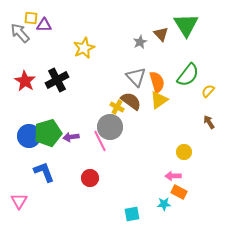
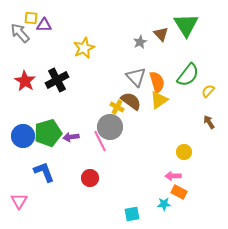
blue circle: moved 6 px left
